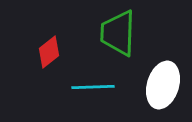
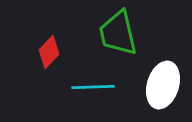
green trapezoid: rotated 15 degrees counterclockwise
red diamond: rotated 8 degrees counterclockwise
